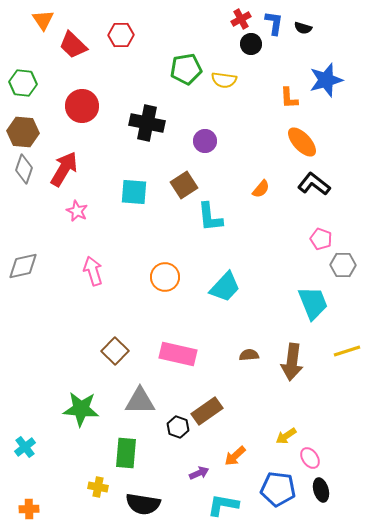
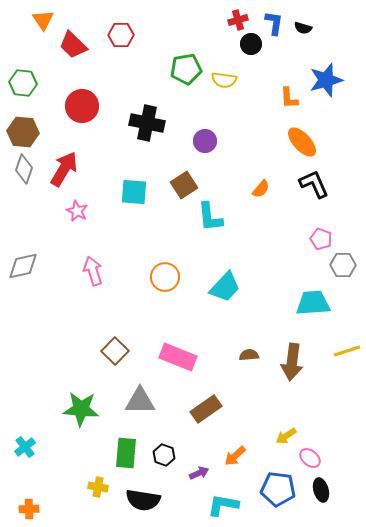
red cross at (241, 19): moved 3 px left, 1 px down; rotated 12 degrees clockwise
black L-shape at (314, 184): rotated 28 degrees clockwise
cyan trapezoid at (313, 303): rotated 72 degrees counterclockwise
pink rectangle at (178, 354): moved 3 px down; rotated 9 degrees clockwise
brown rectangle at (207, 411): moved 1 px left, 2 px up
black hexagon at (178, 427): moved 14 px left, 28 px down
pink ellipse at (310, 458): rotated 15 degrees counterclockwise
black semicircle at (143, 504): moved 4 px up
